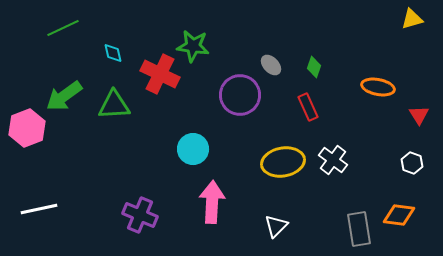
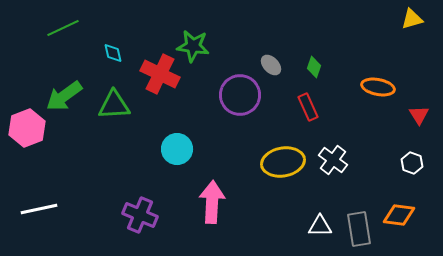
cyan circle: moved 16 px left
white triangle: moved 44 px right; rotated 45 degrees clockwise
